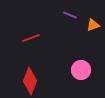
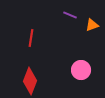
orange triangle: moved 1 px left
red line: rotated 60 degrees counterclockwise
